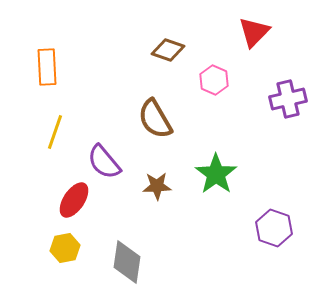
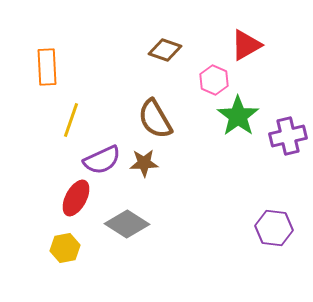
red triangle: moved 8 px left, 13 px down; rotated 16 degrees clockwise
brown diamond: moved 3 px left
purple cross: moved 37 px down
yellow line: moved 16 px right, 12 px up
purple semicircle: moved 2 px left, 2 px up; rotated 75 degrees counterclockwise
green star: moved 22 px right, 58 px up
brown star: moved 13 px left, 23 px up
red ellipse: moved 2 px right, 2 px up; rotated 6 degrees counterclockwise
purple hexagon: rotated 12 degrees counterclockwise
gray diamond: moved 38 px up; rotated 66 degrees counterclockwise
